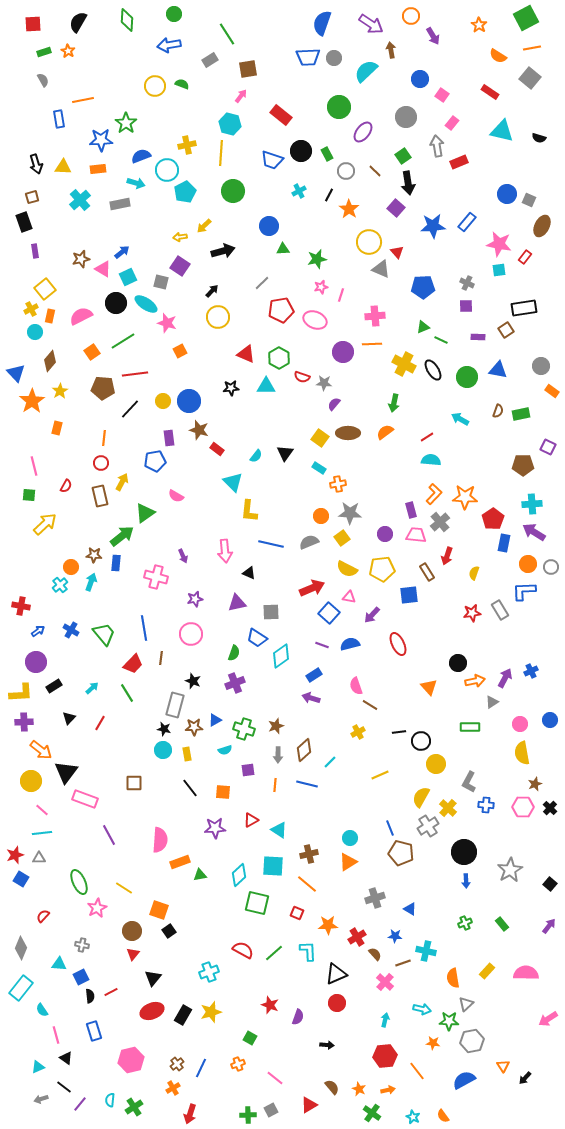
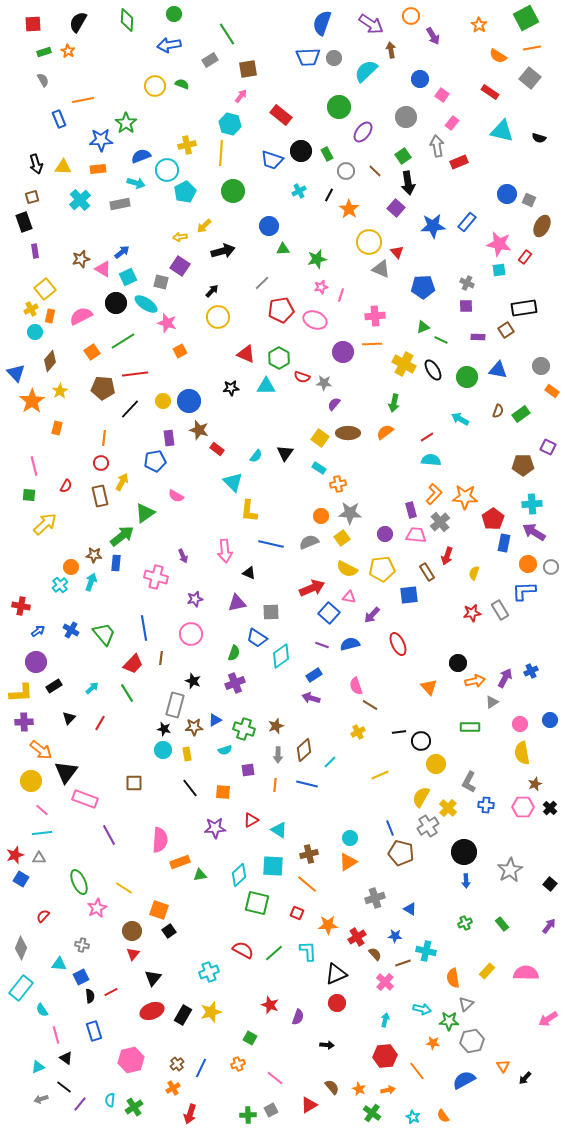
blue rectangle at (59, 119): rotated 12 degrees counterclockwise
green rectangle at (521, 414): rotated 24 degrees counterclockwise
